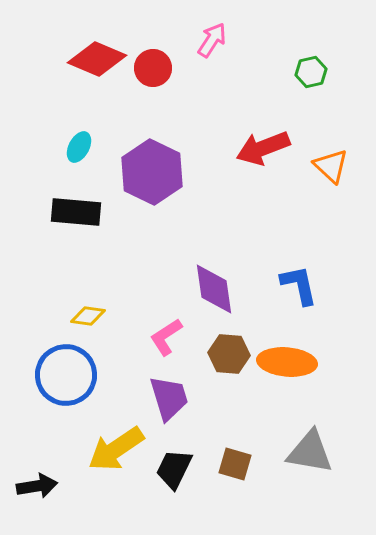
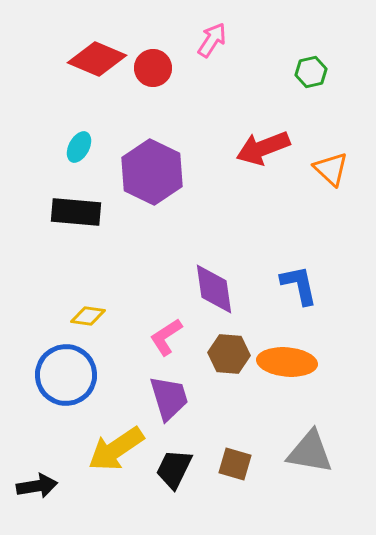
orange triangle: moved 3 px down
